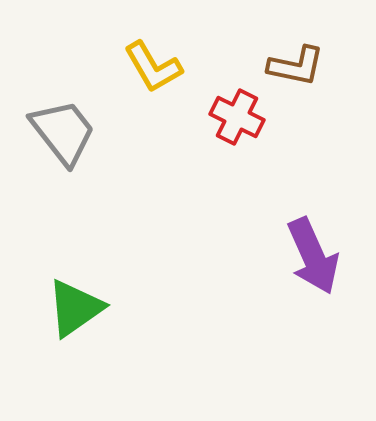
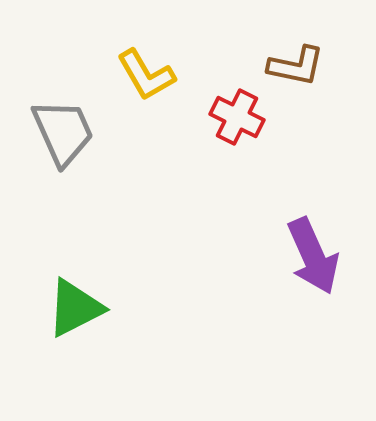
yellow L-shape: moved 7 px left, 8 px down
gray trapezoid: rotated 14 degrees clockwise
green triangle: rotated 8 degrees clockwise
